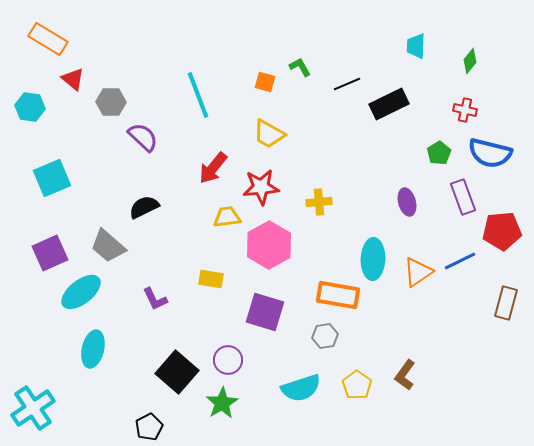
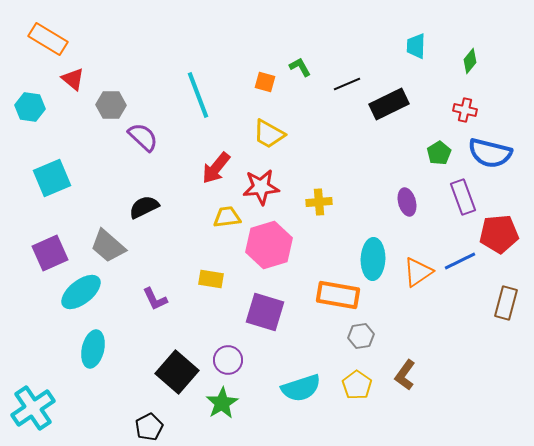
gray hexagon at (111, 102): moved 3 px down
red arrow at (213, 168): moved 3 px right
red pentagon at (502, 231): moved 3 px left, 3 px down
pink hexagon at (269, 245): rotated 12 degrees clockwise
gray hexagon at (325, 336): moved 36 px right
